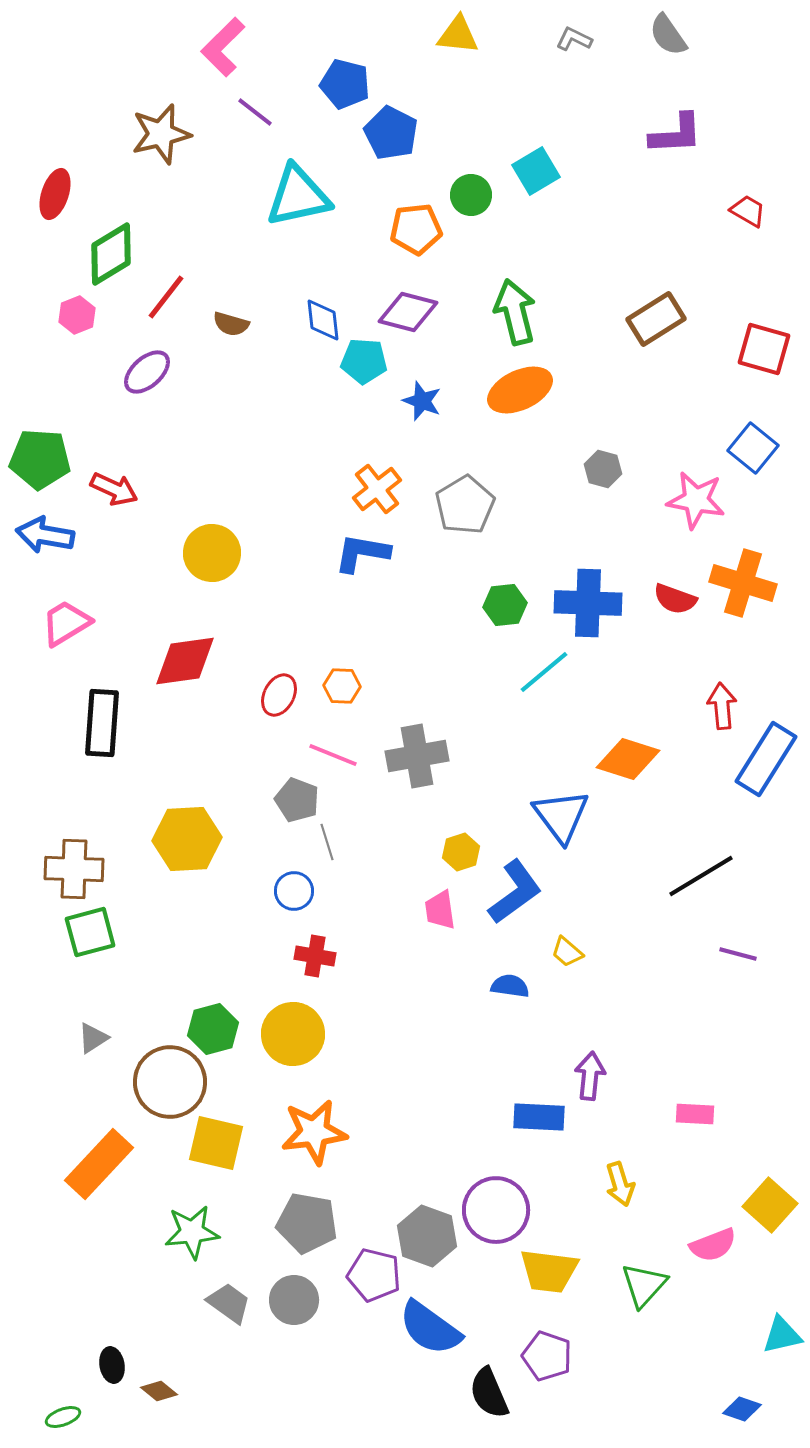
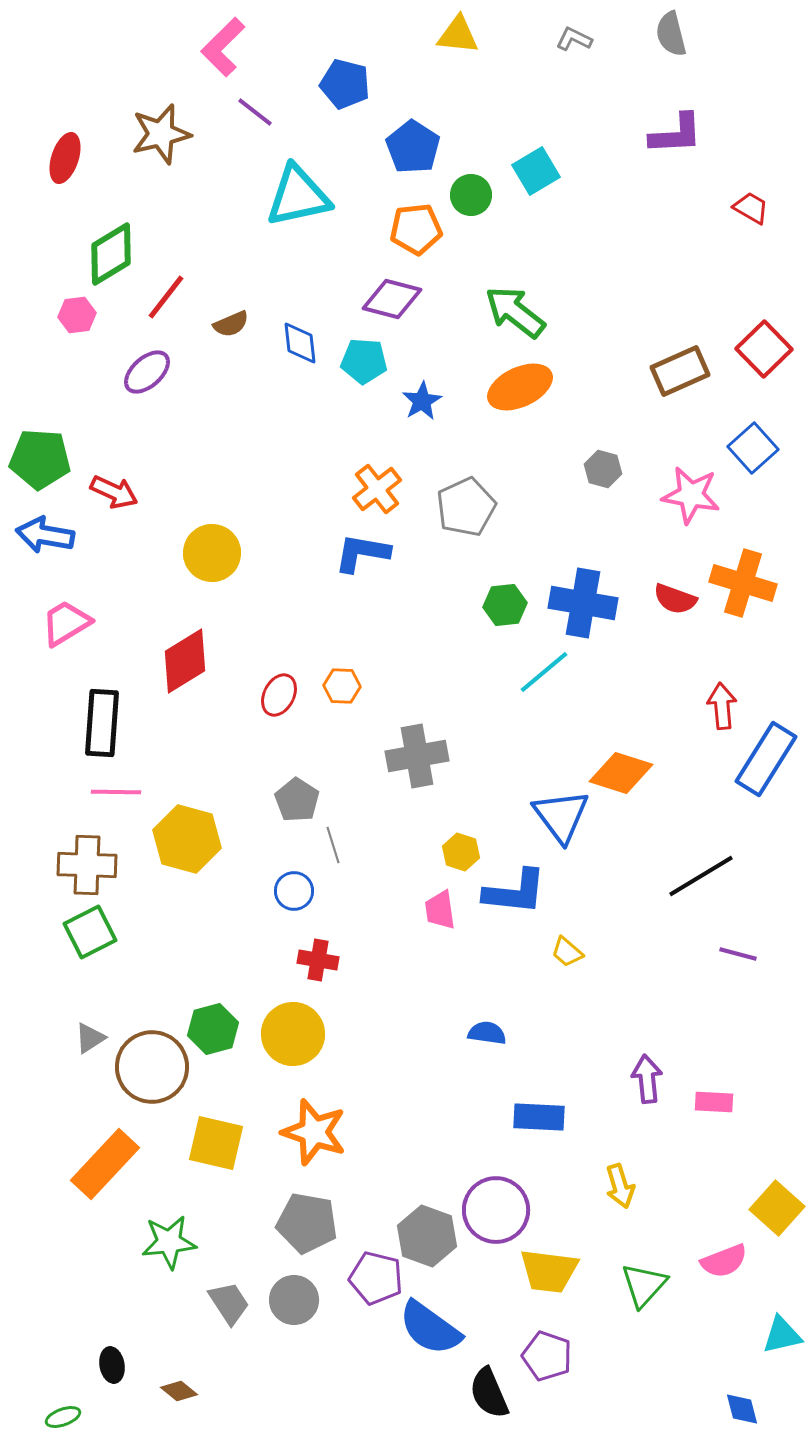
gray semicircle at (668, 35): moved 3 px right, 1 px up; rotated 21 degrees clockwise
blue pentagon at (391, 133): moved 22 px right, 14 px down; rotated 6 degrees clockwise
red ellipse at (55, 194): moved 10 px right, 36 px up
red trapezoid at (748, 211): moved 3 px right, 3 px up
purple diamond at (408, 312): moved 16 px left, 13 px up
green arrow at (515, 312): rotated 38 degrees counterclockwise
pink hexagon at (77, 315): rotated 15 degrees clockwise
brown rectangle at (656, 319): moved 24 px right, 52 px down; rotated 8 degrees clockwise
blue diamond at (323, 320): moved 23 px left, 23 px down
brown semicircle at (231, 324): rotated 39 degrees counterclockwise
red square at (764, 349): rotated 30 degrees clockwise
orange ellipse at (520, 390): moved 3 px up
blue star at (422, 401): rotated 21 degrees clockwise
blue square at (753, 448): rotated 9 degrees clockwise
red arrow at (114, 489): moved 3 px down
pink star at (696, 500): moved 5 px left, 5 px up
gray pentagon at (465, 505): moved 1 px right, 2 px down; rotated 6 degrees clockwise
blue cross at (588, 603): moved 5 px left; rotated 8 degrees clockwise
red diamond at (185, 661): rotated 24 degrees counterclockwise
pink line at (333, 755): moved 217 px left, 37 px down; rotated 21 degrees counterclockwise
orange diamond at (628, 759): moved 7 px left, 14 px down
gray pentagon at (297, 800): rotated 12 degrees clockwise
yellow hexagon at (187, 839): rotated 18 degrees clockwise
gray line at (327, 842): moved 6 px right, 3 px down
yellow hexagon at (461, 852): rotated 24 degrees counterclockwise
brown cross at (74, 869): moved 13 px right, 4 px up
blue L-shape at (515, 892): rotated 42 degrees clockwise
green square at (90, 932): rotated 12 degrees counterclockwise
red cross at (315, 956): moved 3 px right, 4 px down
blue semicircle at (510, 986): moved 23 px left, 47 px down
gray triangle at (93, 1038): moved 3 px left
purple arrow at (590, 1076): moved 57 px right, 3 px down; rotated 12 degrees counterclockwise
brown circle at (170, 1082): moved 18 px left, 15 px up
pink rectangle at (695, 1114): moved 19 px right, 12 px up
orange star at (314, 1132): rotated 26 degrees clockwise
orange rectangle at (99, 1164): moved 6 px right
yellow arrow at (620, 1184): moved 2 px down
yellow square at (770, 1205): moved 7 px right, 3 px down
green star at (192, 1232): moved 23 px left, 10 px down
pink semicircle at (713, 1245): moved 11 px right, 16 px down
purple pentagon at (374, 1275): moved 2 px right, 3 px down
gray trapezoid at (229, 1303): rotated 21 degrees clockwise
brown diamond at (159, 1391): moved 20 px right
blue diamond at (742, 1409): rotated 57 degrees clockwise
